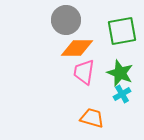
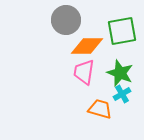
orange diamond: moved 10 px right, 2 px up
orange trapezoid: moved 8 px right, 9 px up
